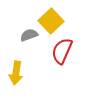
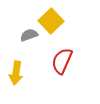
red semicircle: moved 10 px down
